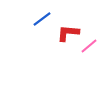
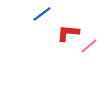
blue line: moved 5 px up
